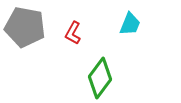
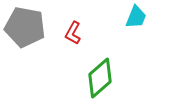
cyan trapezoid: moved 6 px right, 7 px up
green diamond: rotated 12 degrees clockwise
